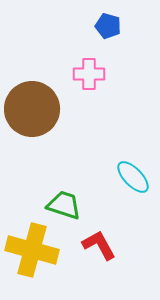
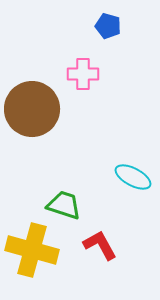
pink cross: moved 6 px left
cyan ellipse: rotated 18 degrees counterclockwise
red L-shape: moved 1 px right
